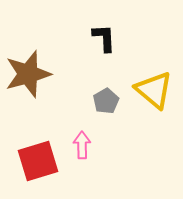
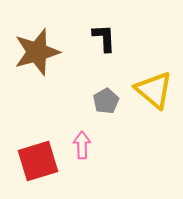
brown star: moved 9 px right, 22 px up
